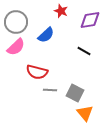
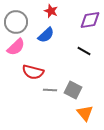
red star: moved 10 px left
red semicircle: moved 4 px left
gray square: moved 2 px left, 3 px up
